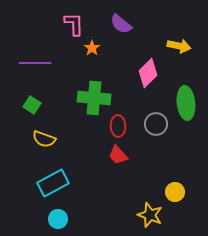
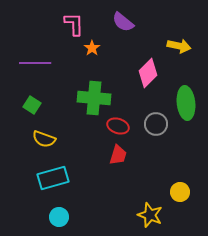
purple semicircle: moved 2 px right, 2 px up
red ellipse: rotated 70 degrees counterclockwise
red trapezoid: rotated 120 degrees counterclockwise
cyan rectangle: moved 5 px up; rotated 12 degrees clockwise
yellow circle: moved 5 px right
cyan circle: moved 1 px right, 2 px up
